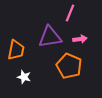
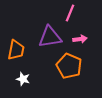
white star: moved 1 px left, 2 px down
